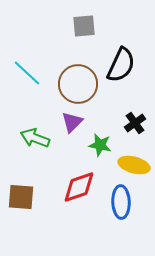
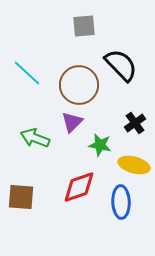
black semicircle: rotated 69 degrees counterclockwise
brown circle: moved 1 px right, 1 px down
